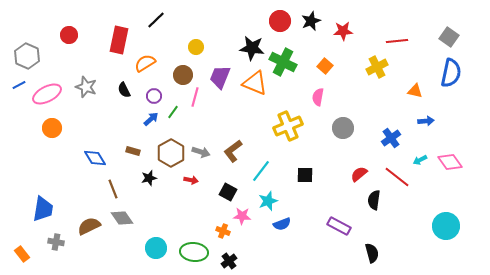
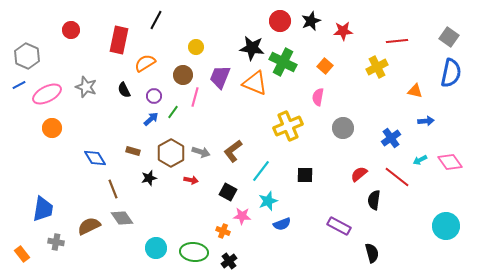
black line at (156, 20): rotated 18 degrees counterclockwise
red circle at (69, 35): moved 2 px right, 5 px up
